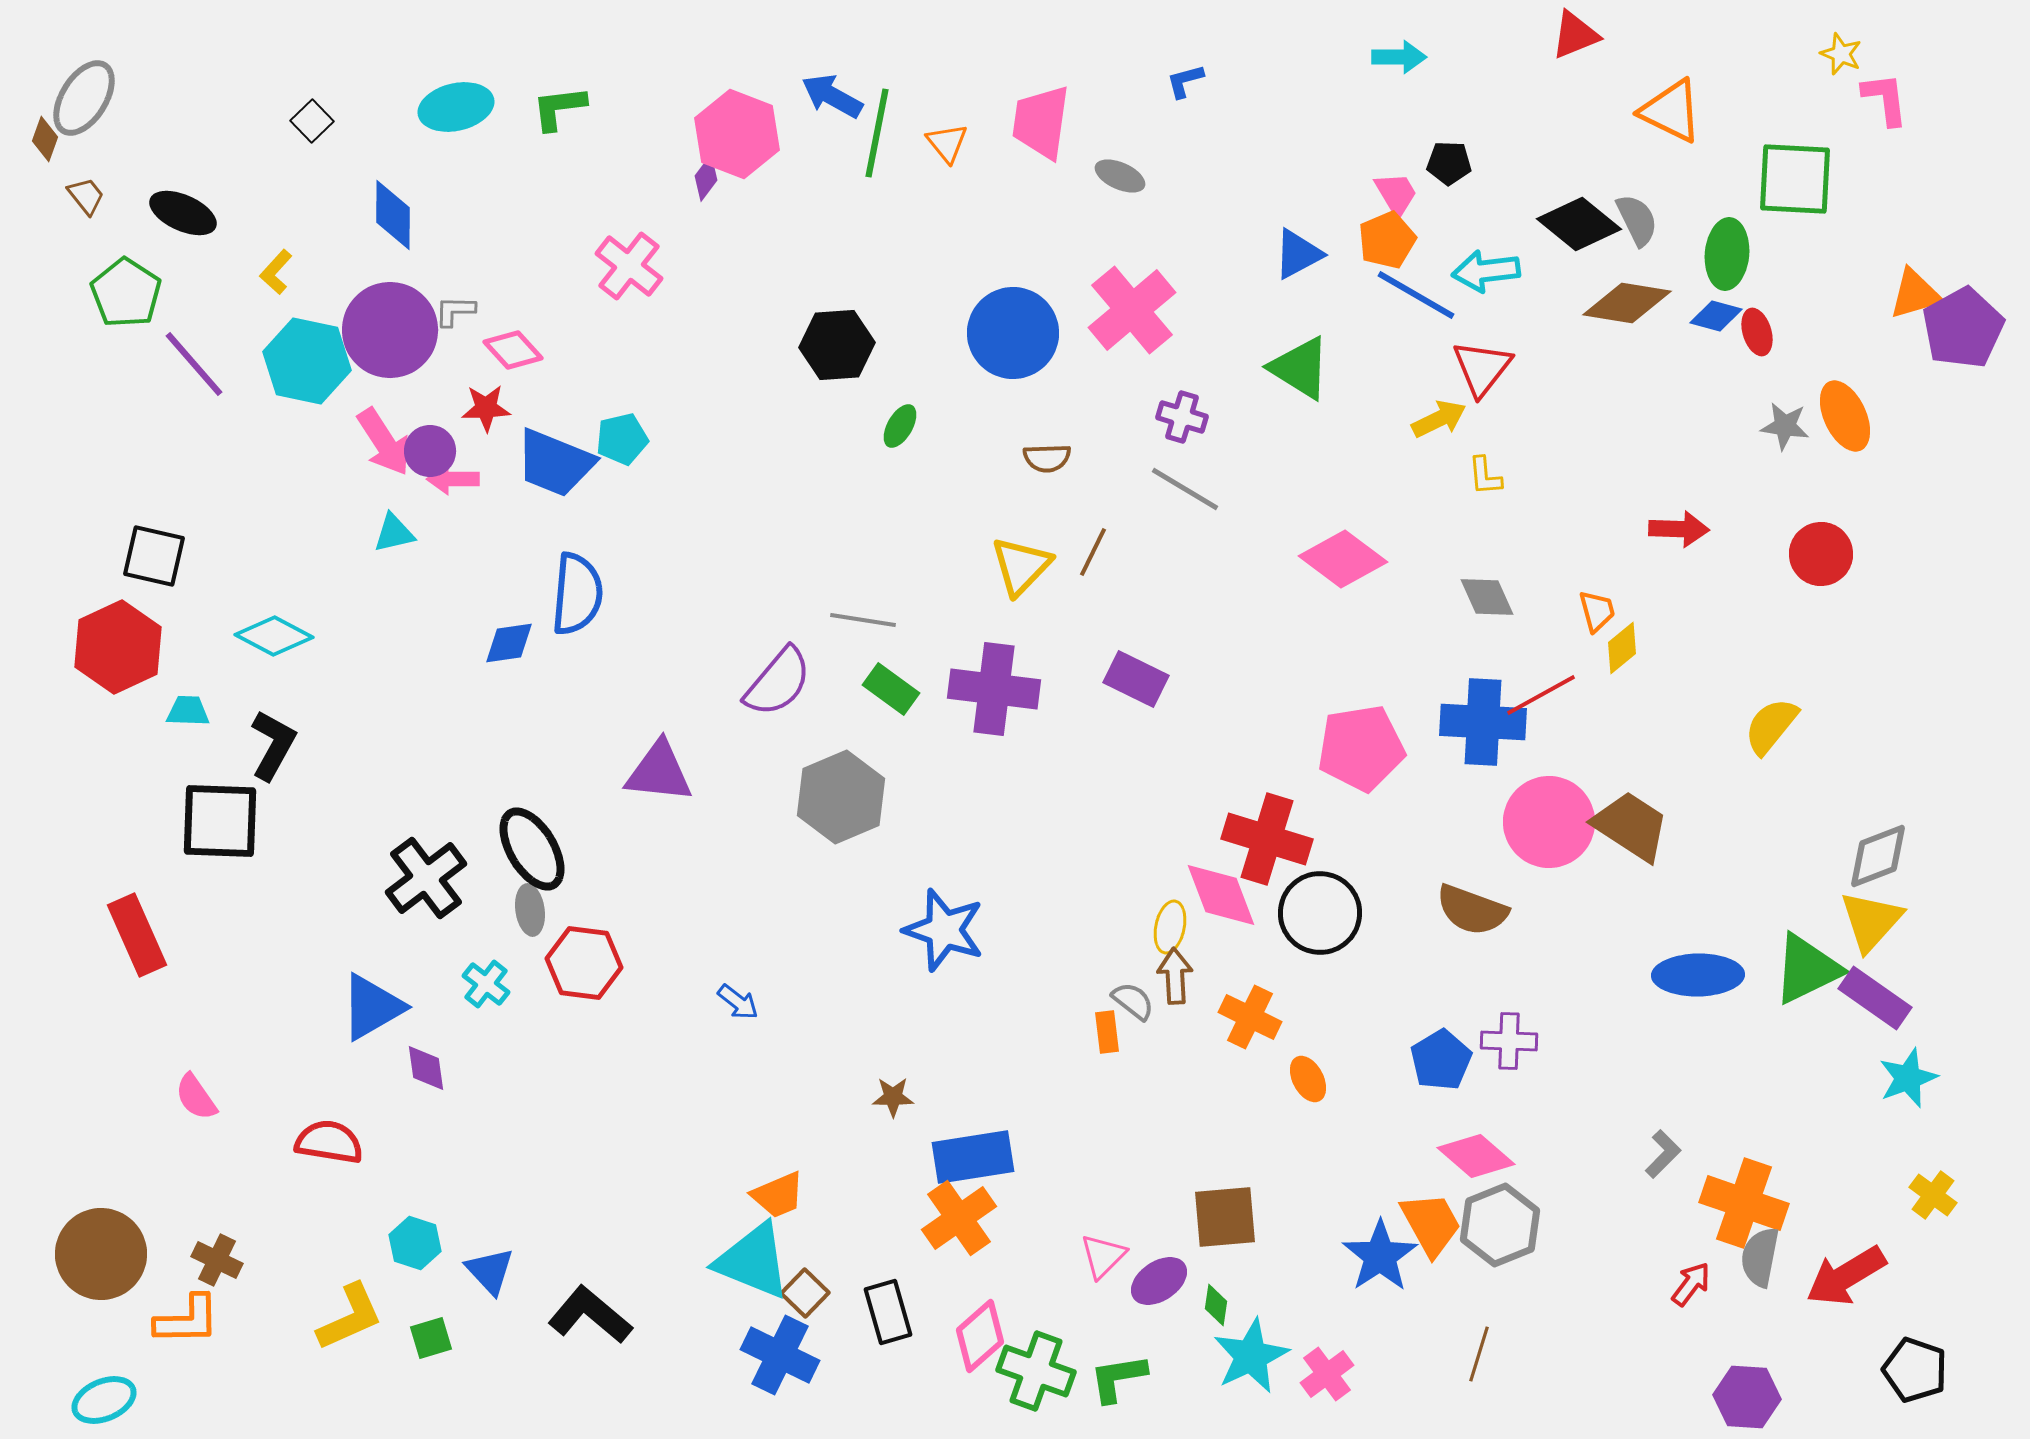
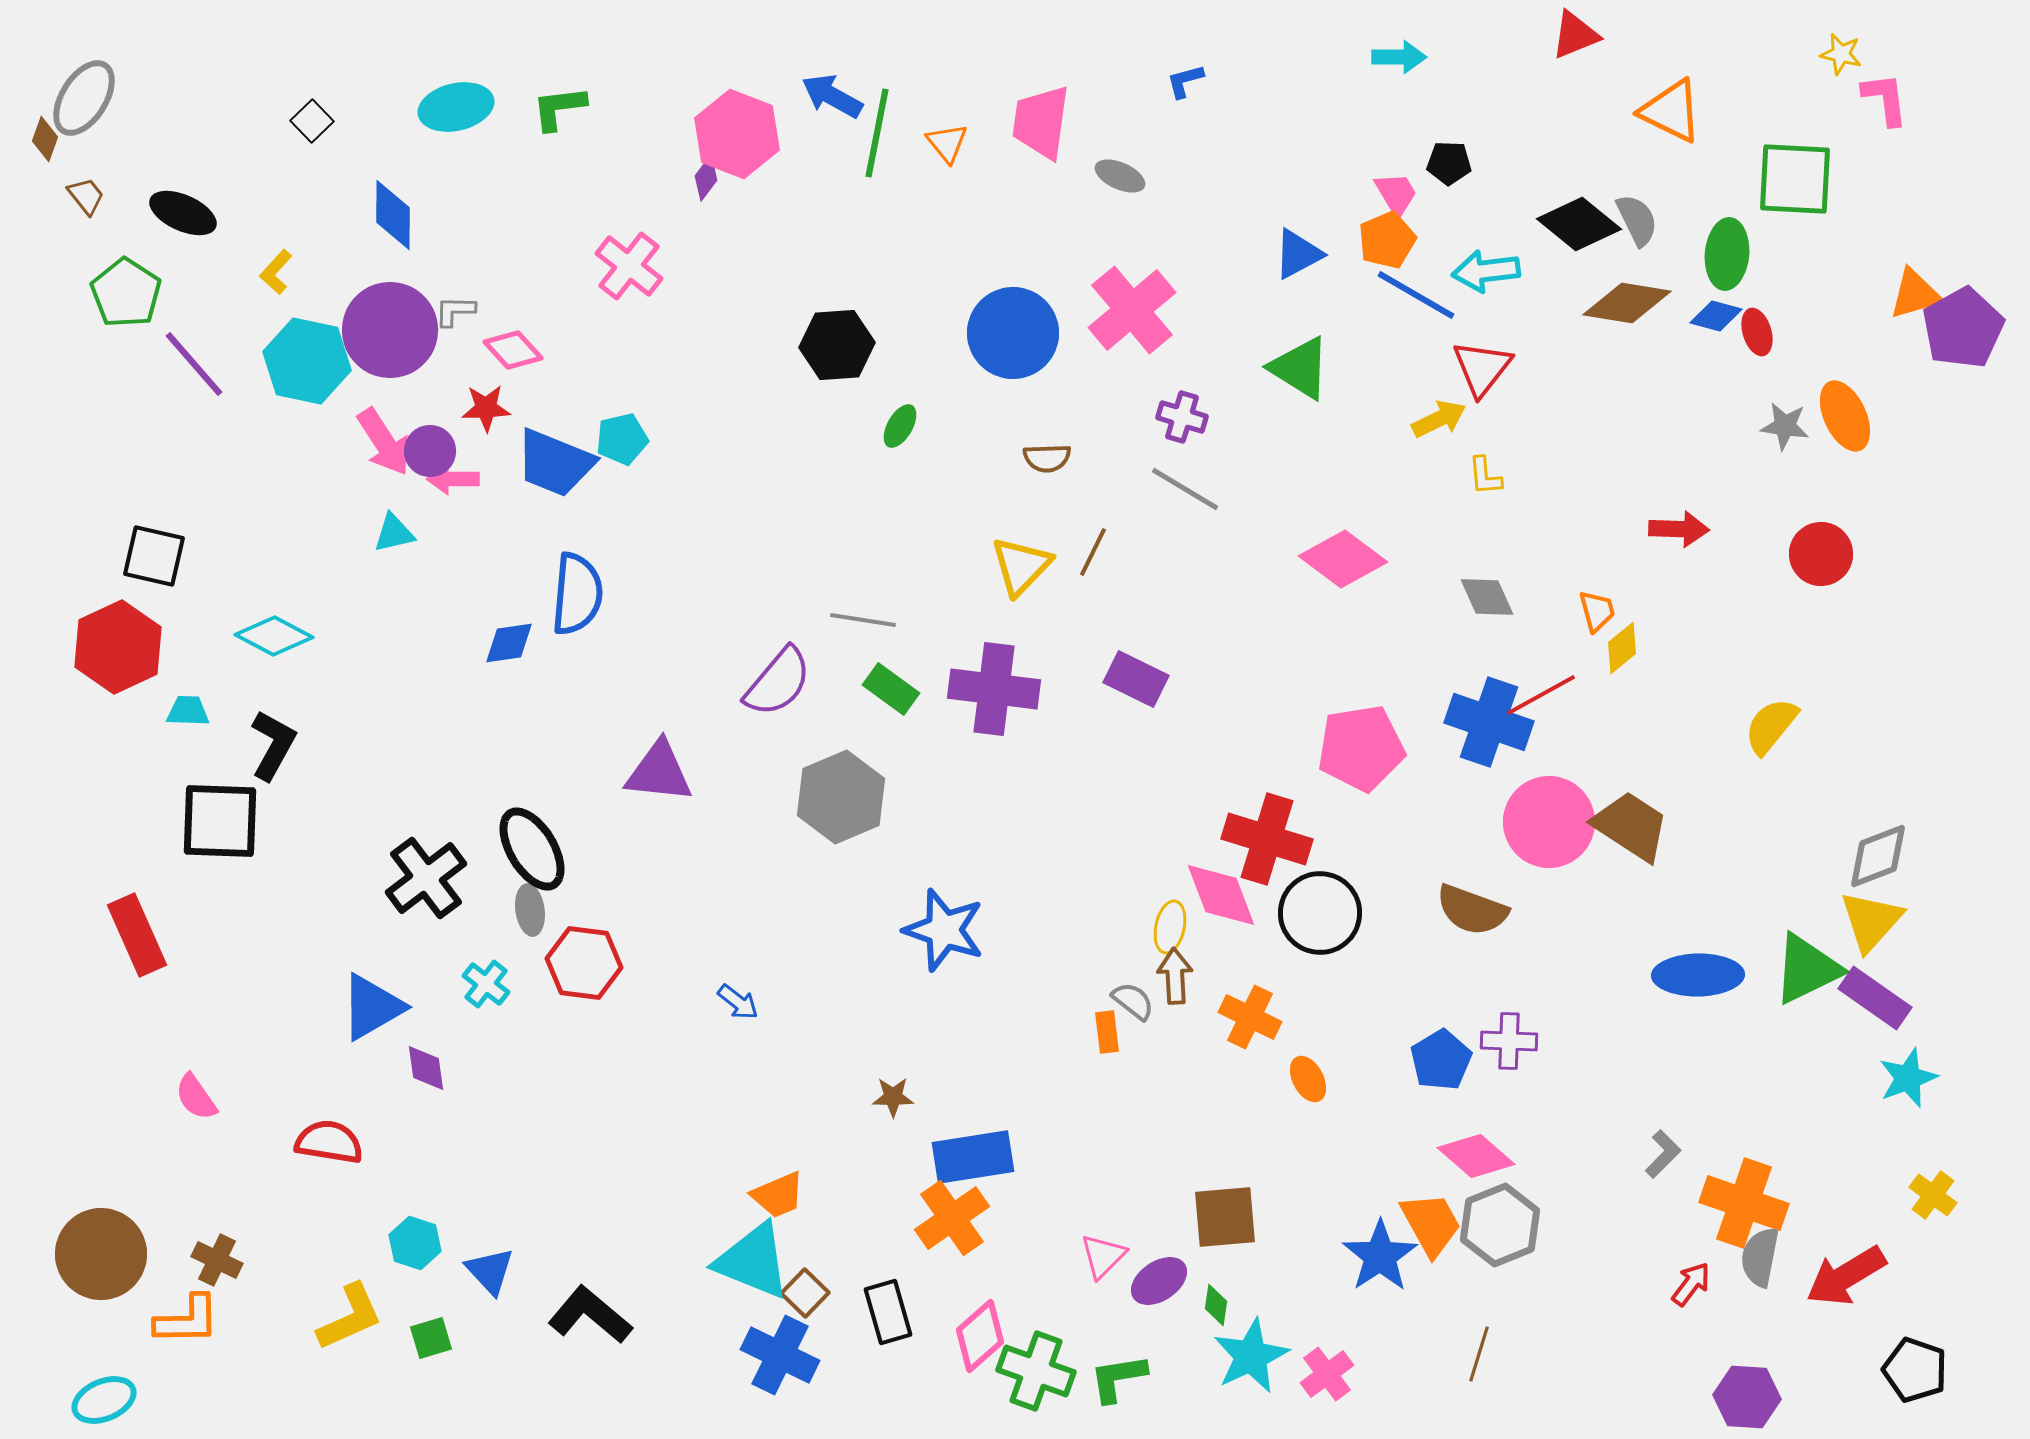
yellow star at (1841, 54): rotated 9 degrees counterclockwise
blue cross at (1483, 722): moved 6 px right; rotated 16 degrees clockwise
orange cross at (959, 1218): moved 7 px left
